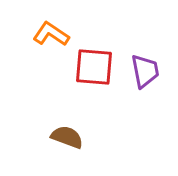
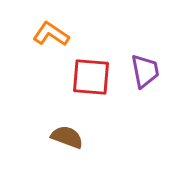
red square: moved 3 px left, 10 px down
